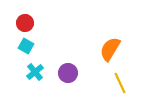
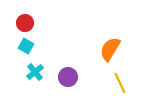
purple circle: moved 4 px down
